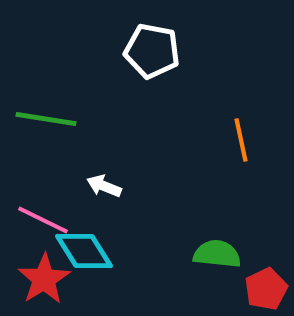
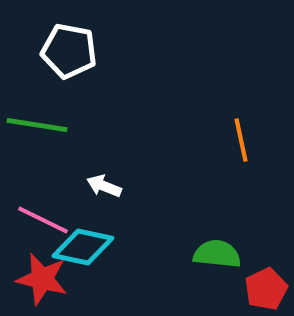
white pentagon: moved 83 px left
green line: moved 9 px left, 6 px down
cyan diamond: moved 1 px left, 4 px up; rotated 46 degrees counterclockwise
red star: moved 2 px left; rotated 26 degrees counterclockwise
